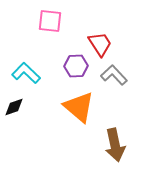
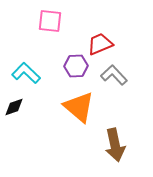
red trapezoid: rotated 80 degrees counterclockwise
